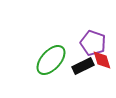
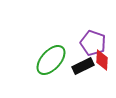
red diamond: rotated 20 degrees clockwise
